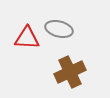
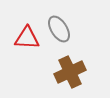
gray ellipse: rotated 44 degrees clockwise
